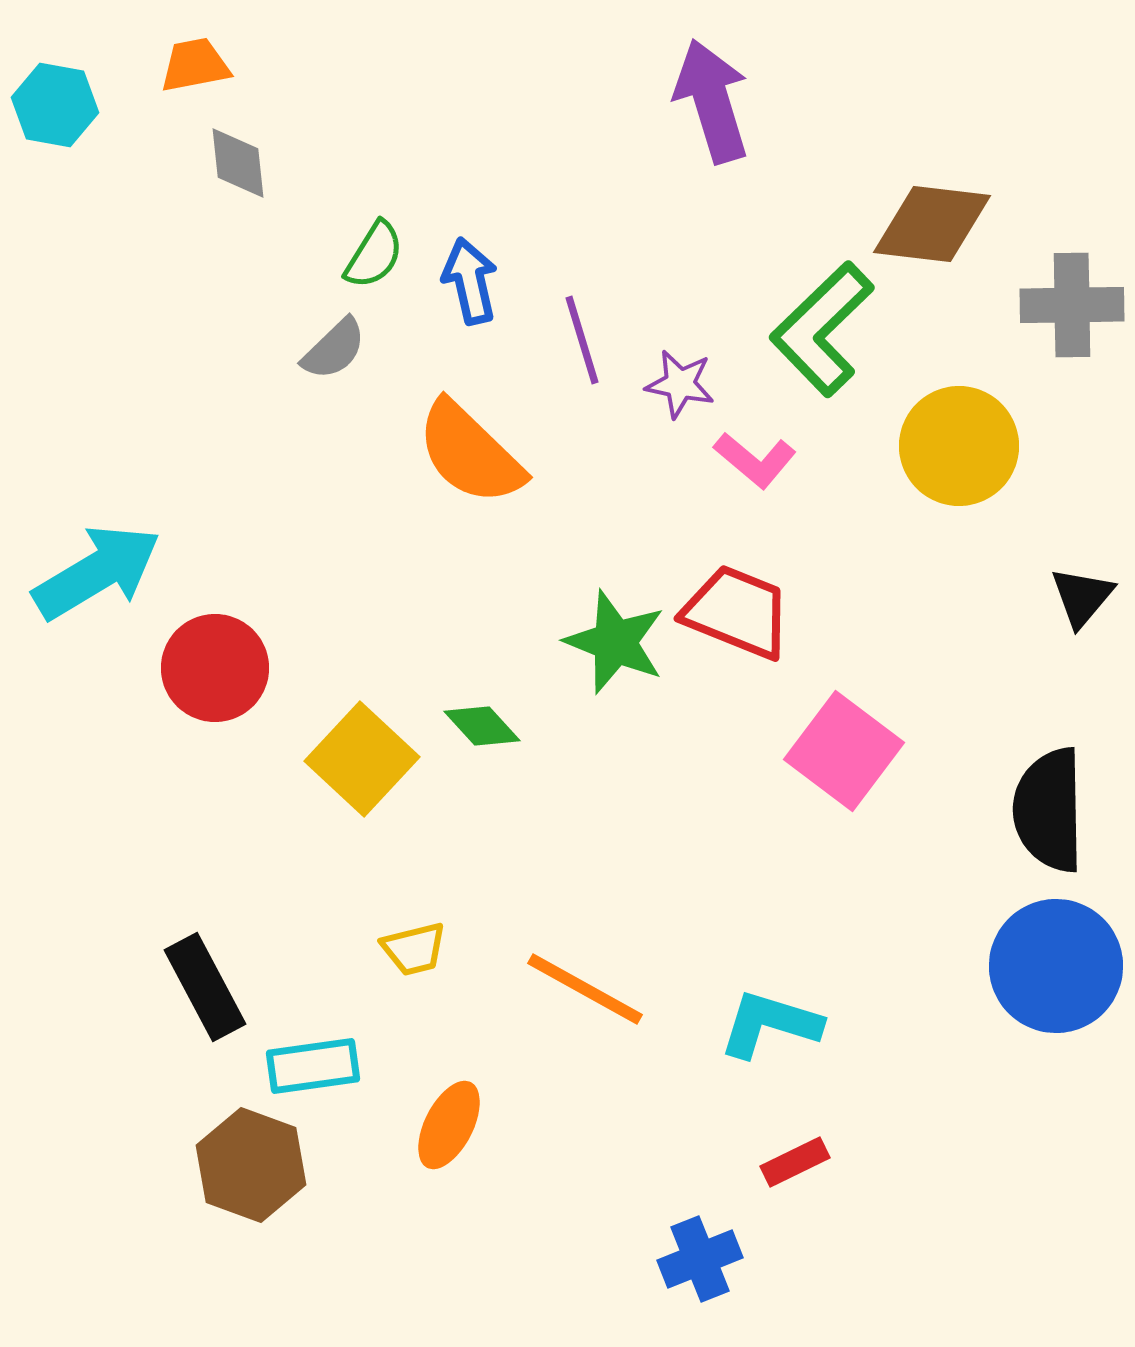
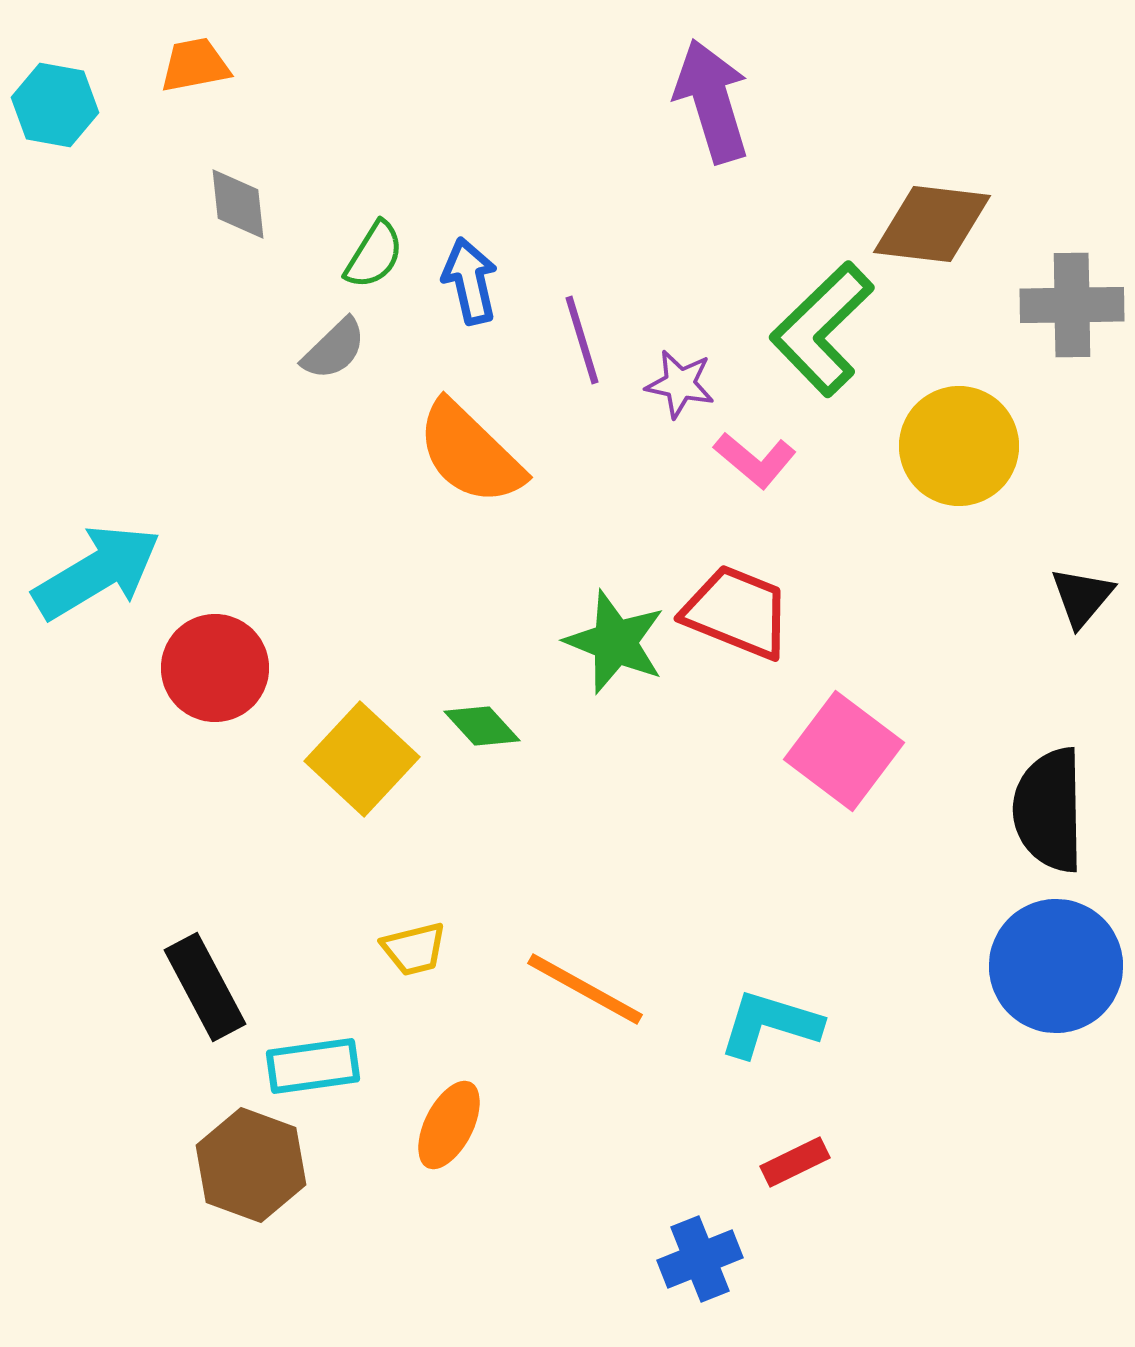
gray diamond: moved 41 px down
